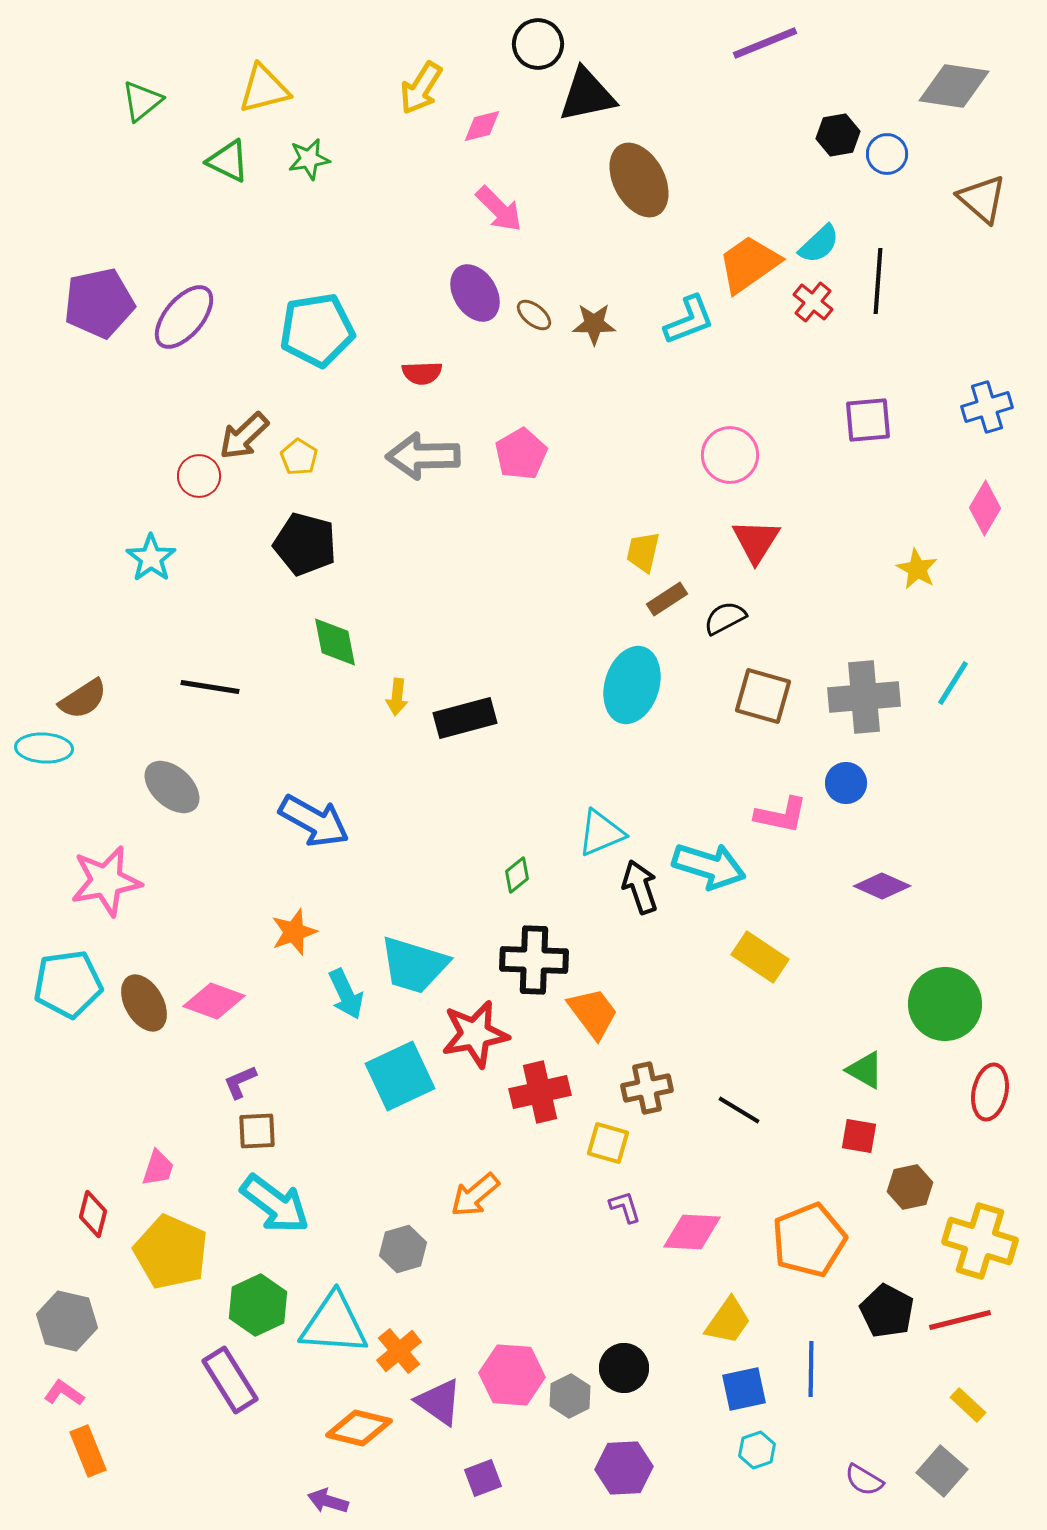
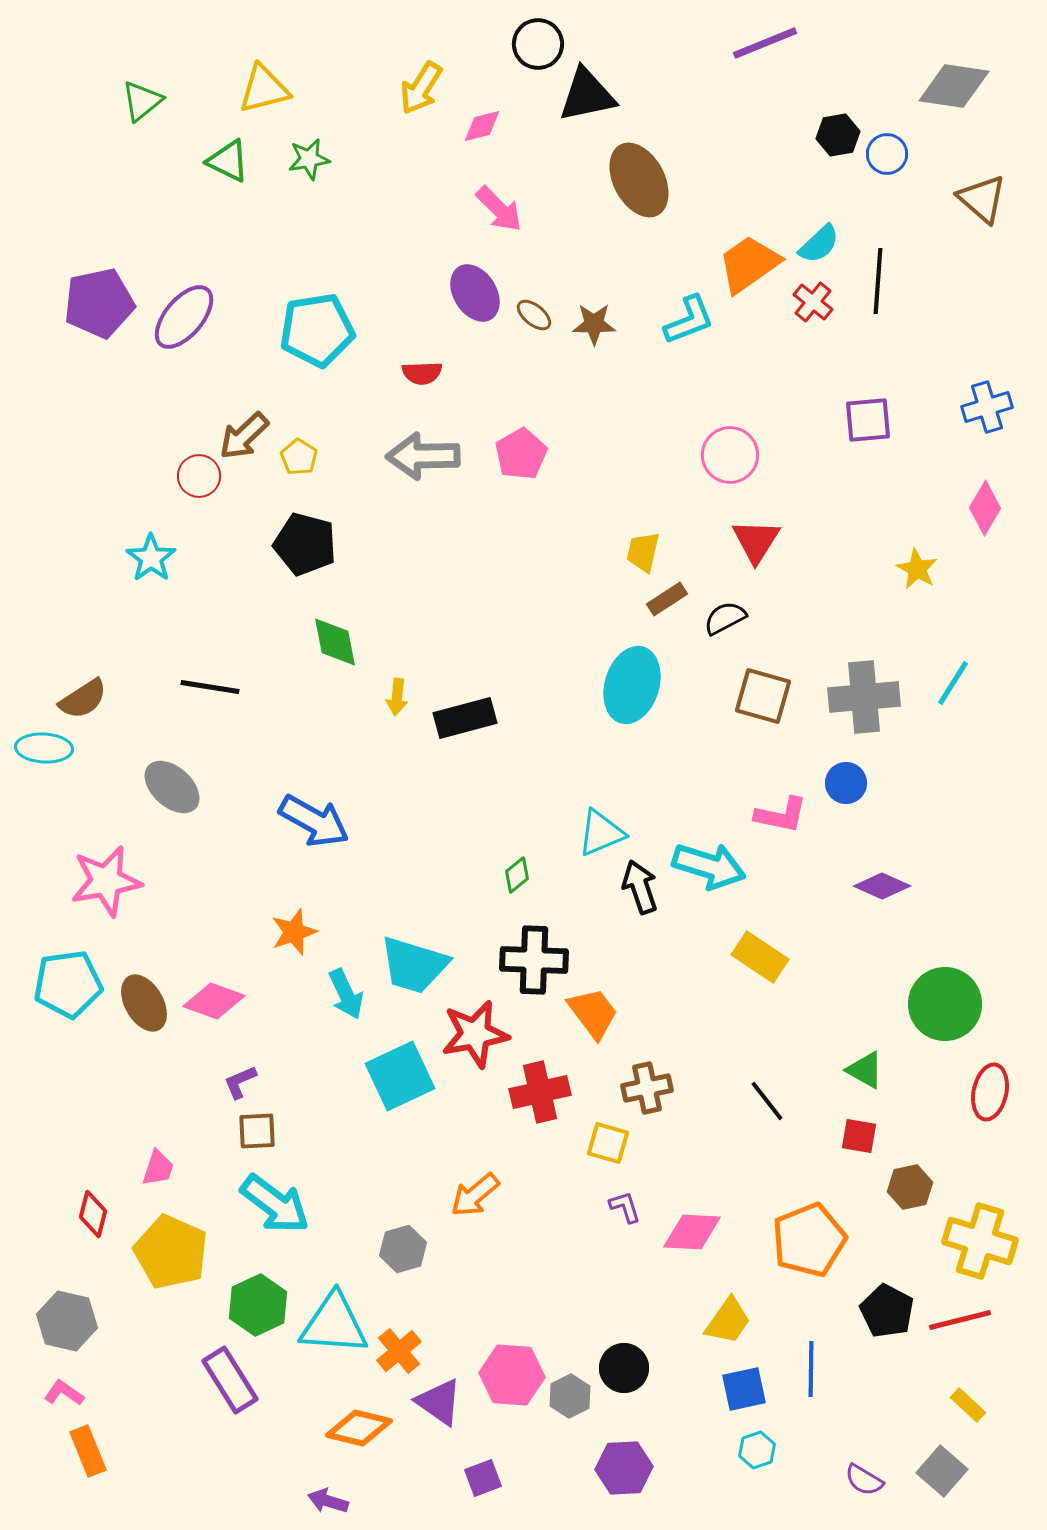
black line at (739, 1110): moved 28 px right, 9 px up; rotated 21 degrees clockwise
